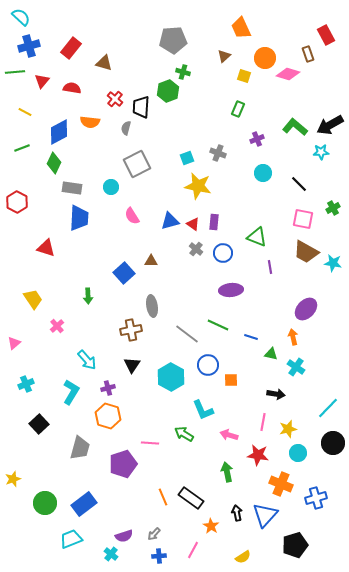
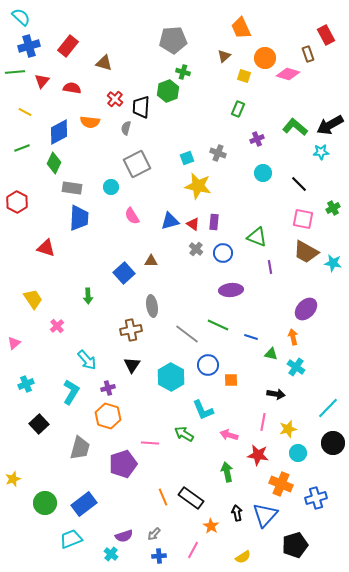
red rectangle at (71, 48): moved 3 px left, 2 px up
